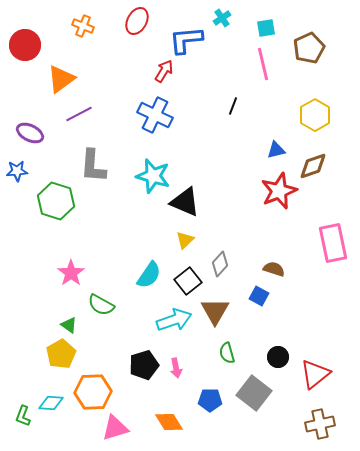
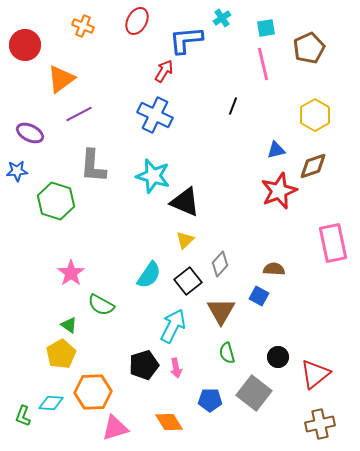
brown semicircle at (274, 269): rotated 15 degrees counterclockwise
brown triangle at (215, 311): moved 6 px right
cyan arrow at (174, 320): moved 1 px left, 6 px down; rotated 44 degrees counterclockwise
